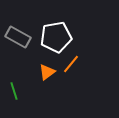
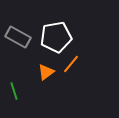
orange triangle: moved 1 px left
